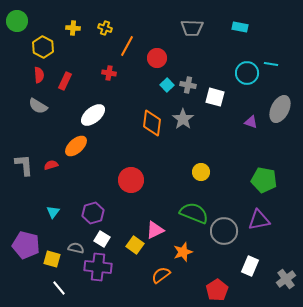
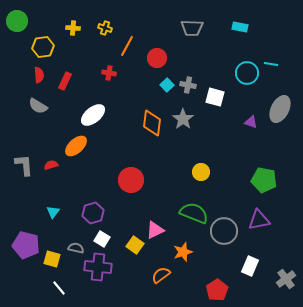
yellow hexagon at (43, 47): rotated 25 degrees clockwise
